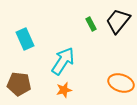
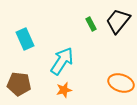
cyan arrow: moved 1 px left
